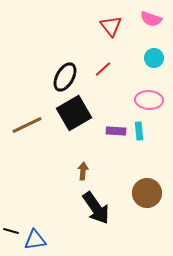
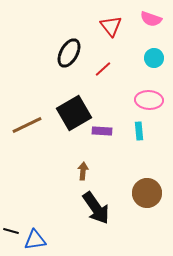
black ellipse: moved 4 px right, 24 px up
purple rectangle: moved 14 px left
